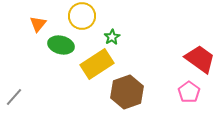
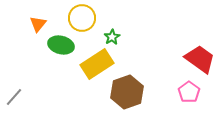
yellow circle: moved 2 px down
